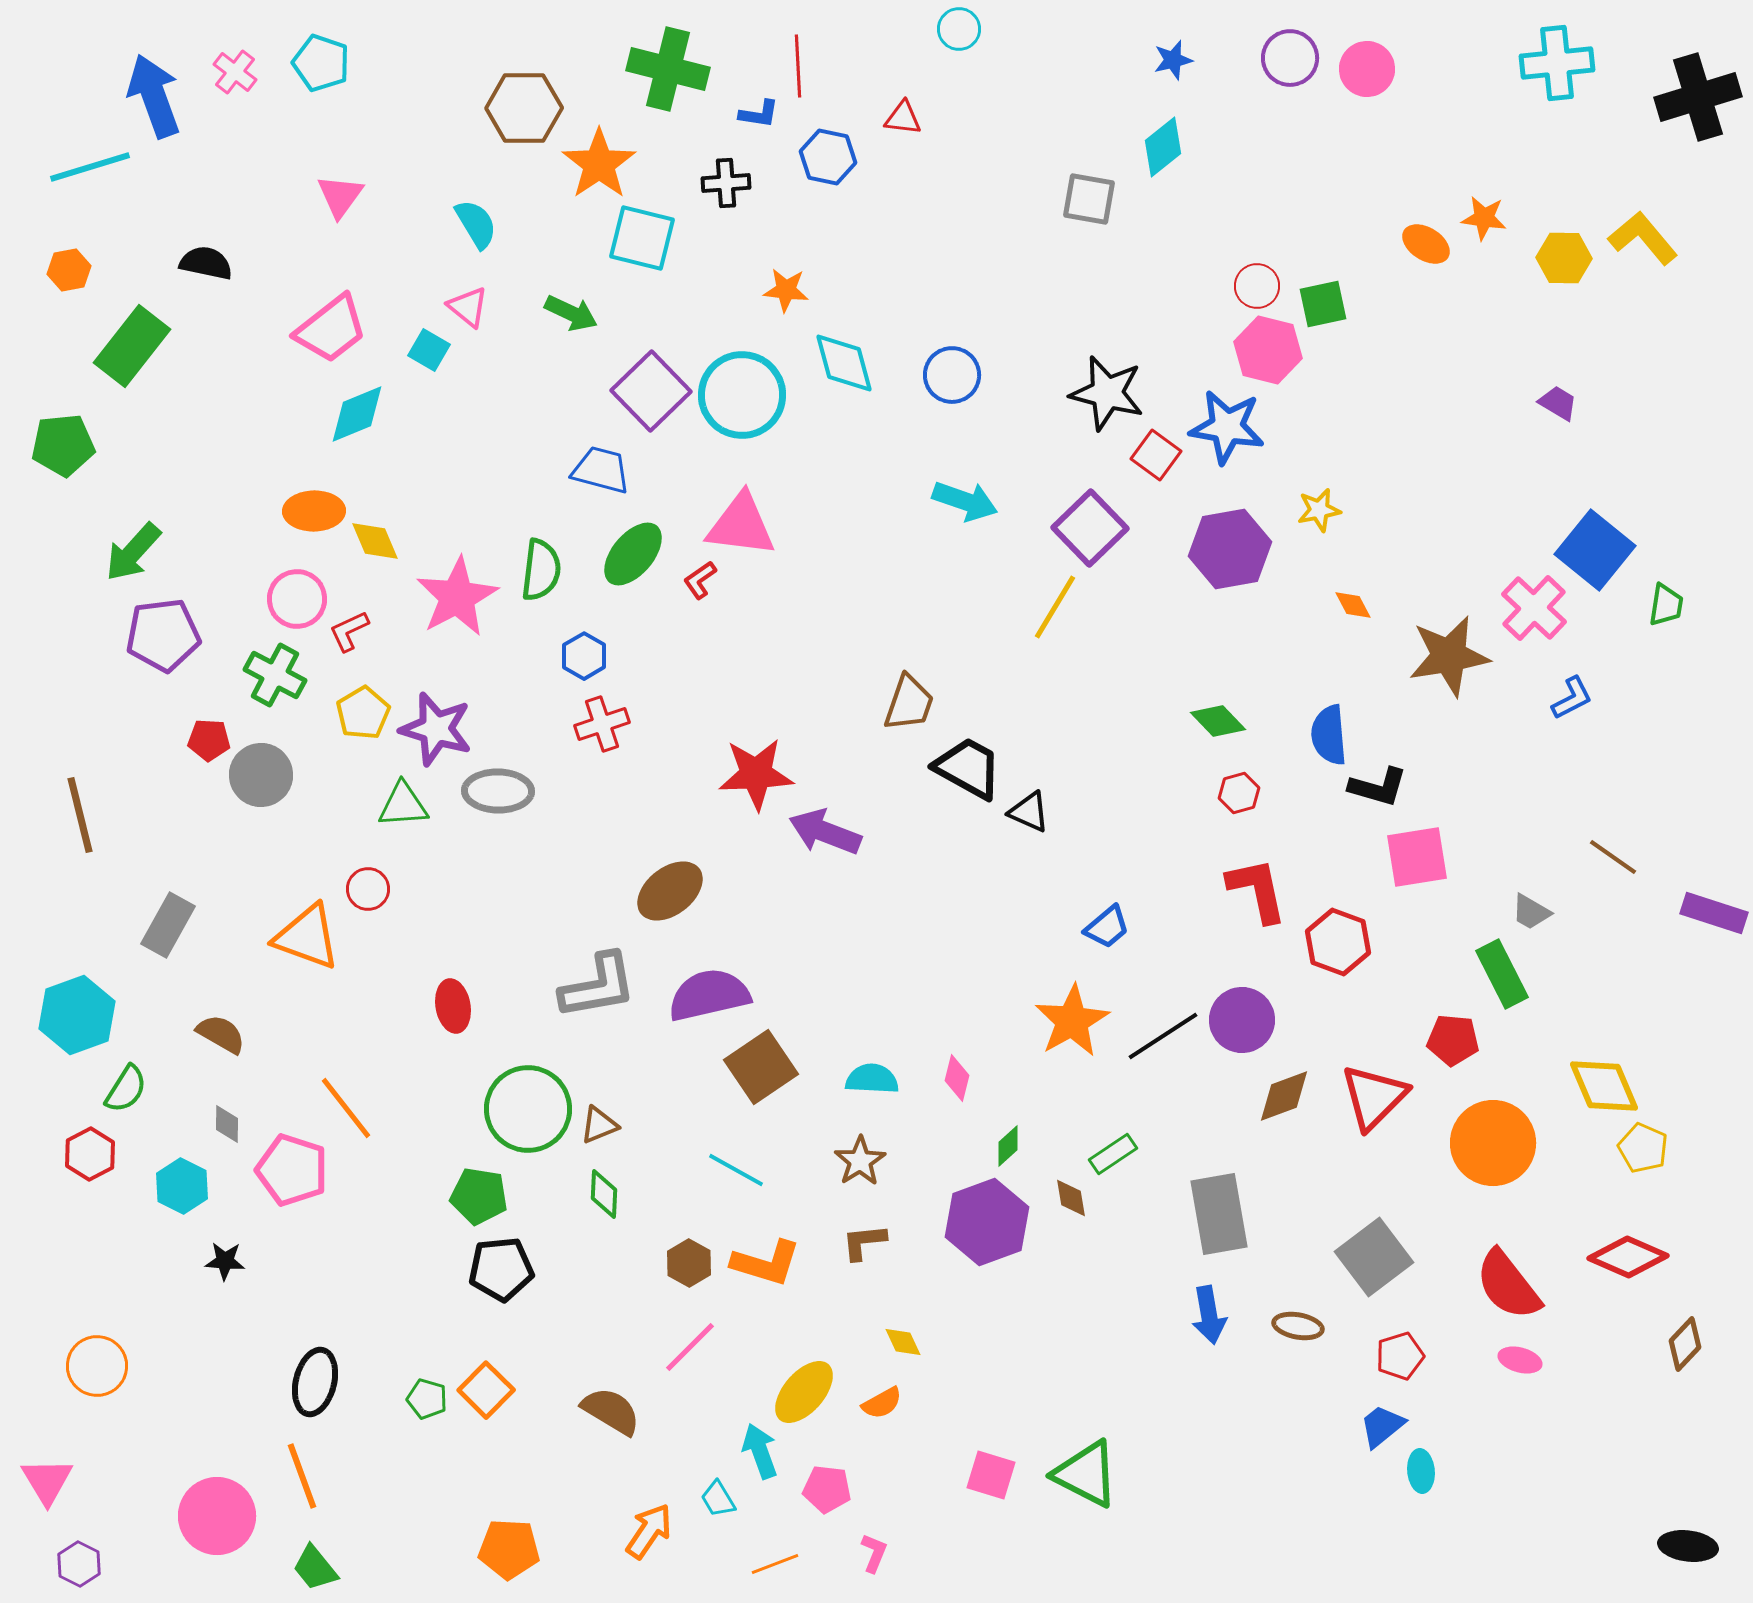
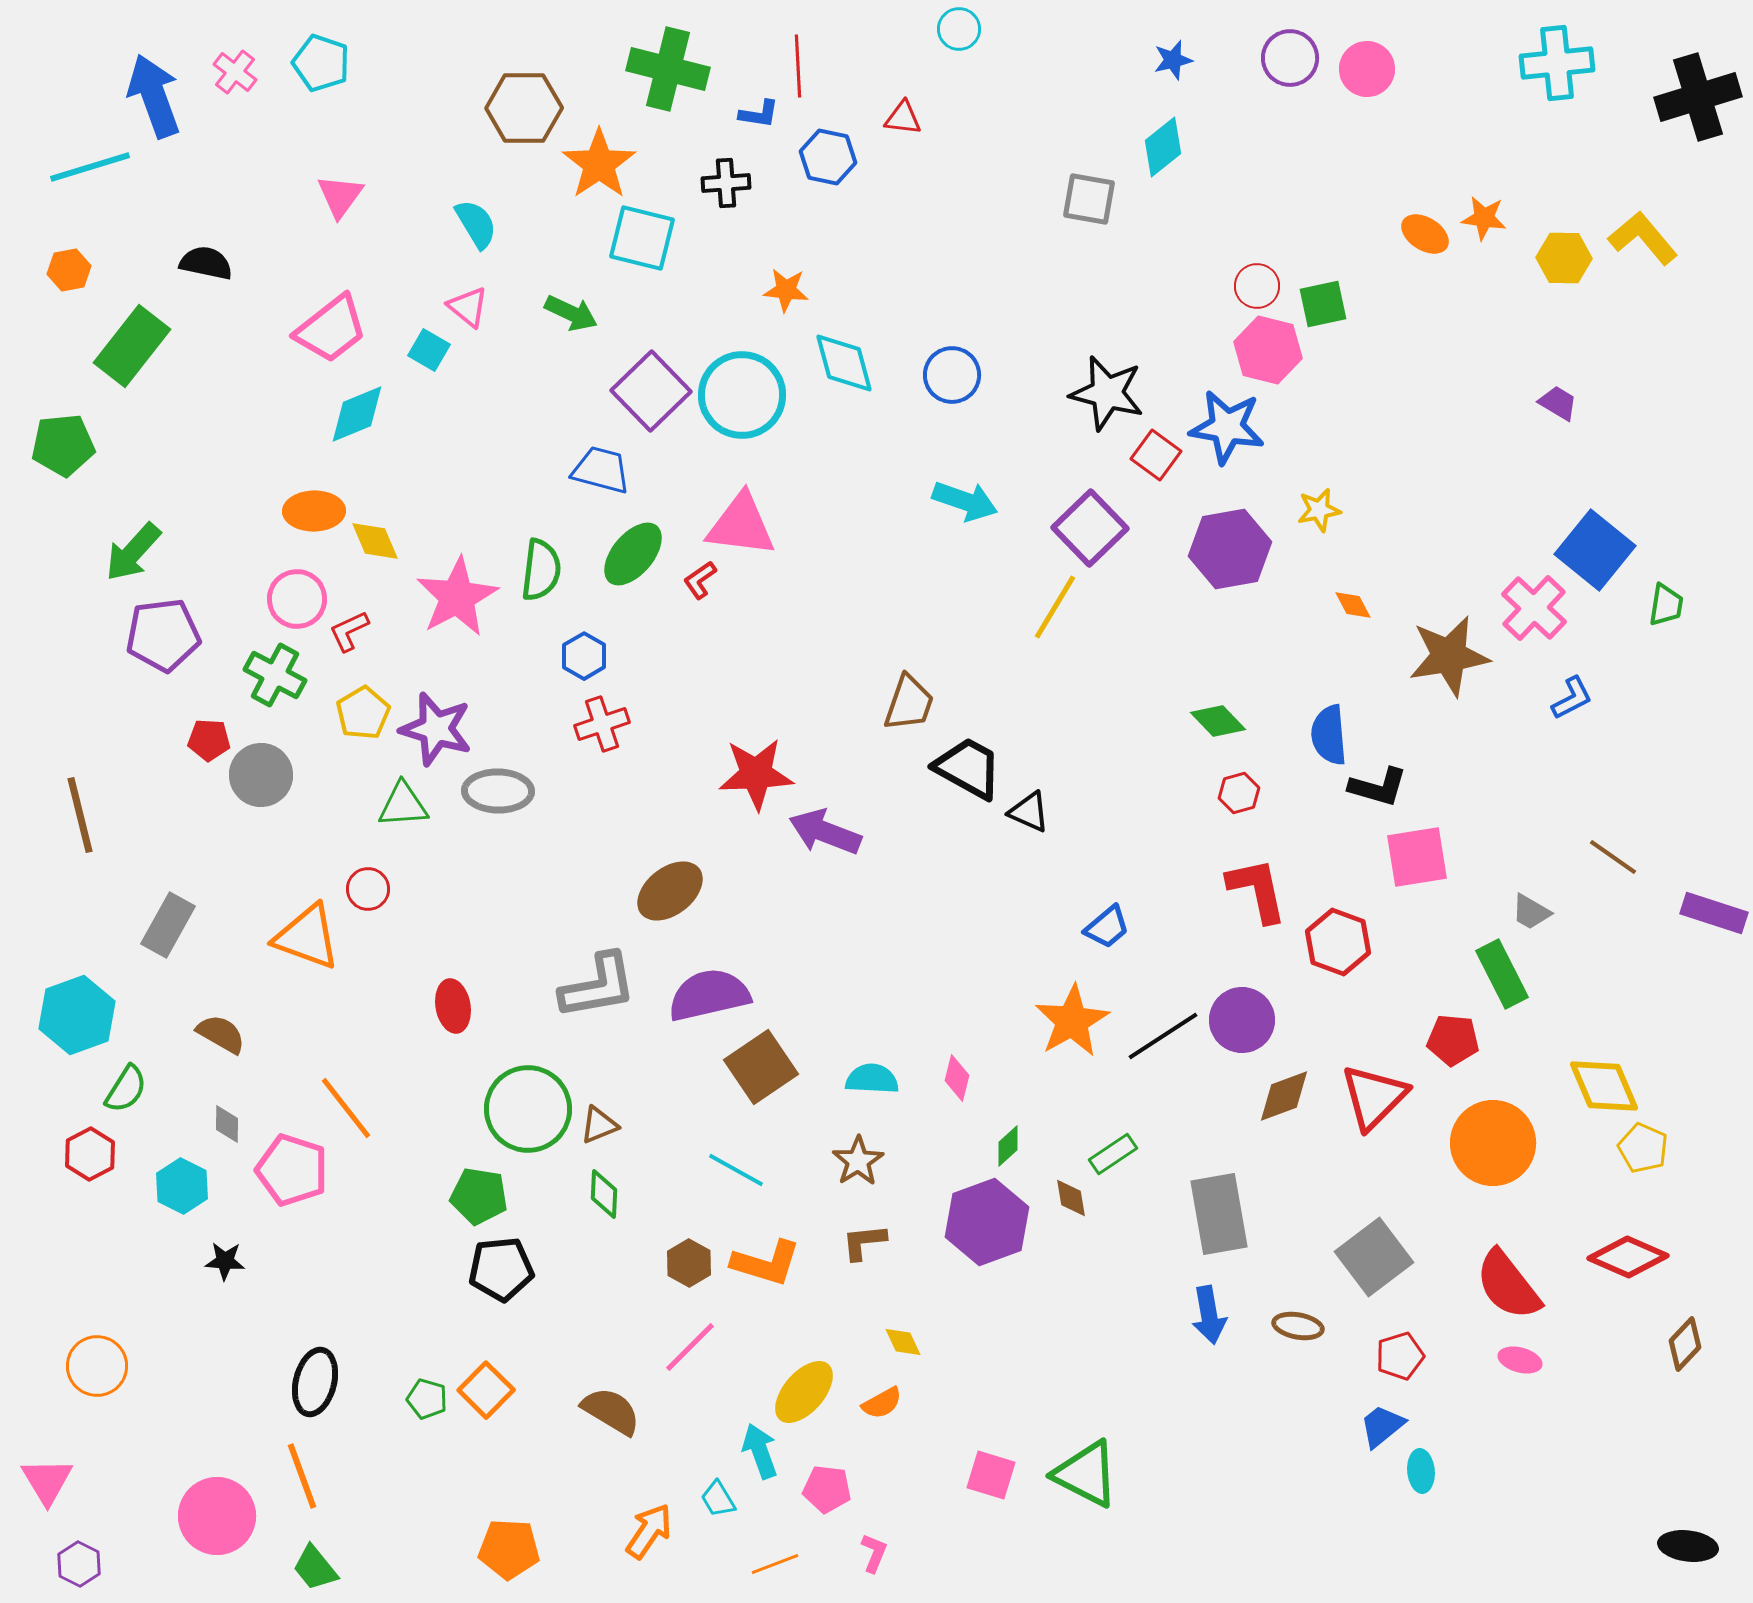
orange ellipse at (1426, 244): moved 1 px left, 10 px up
brown star at (860, 1161): moved 2 px left
